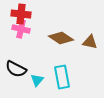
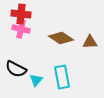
brown triangle: rotated 14 degrees counterclockwise
cyan triangle: moved 1 px left
